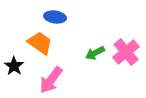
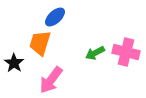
blue ellipse: rotated 50 degrees counterclockwise
orange trapezoid: rotated 108 degrees counterclockwise
pink cross: rotated 36 degrees counterclockwise
black star: moved 3 px up
